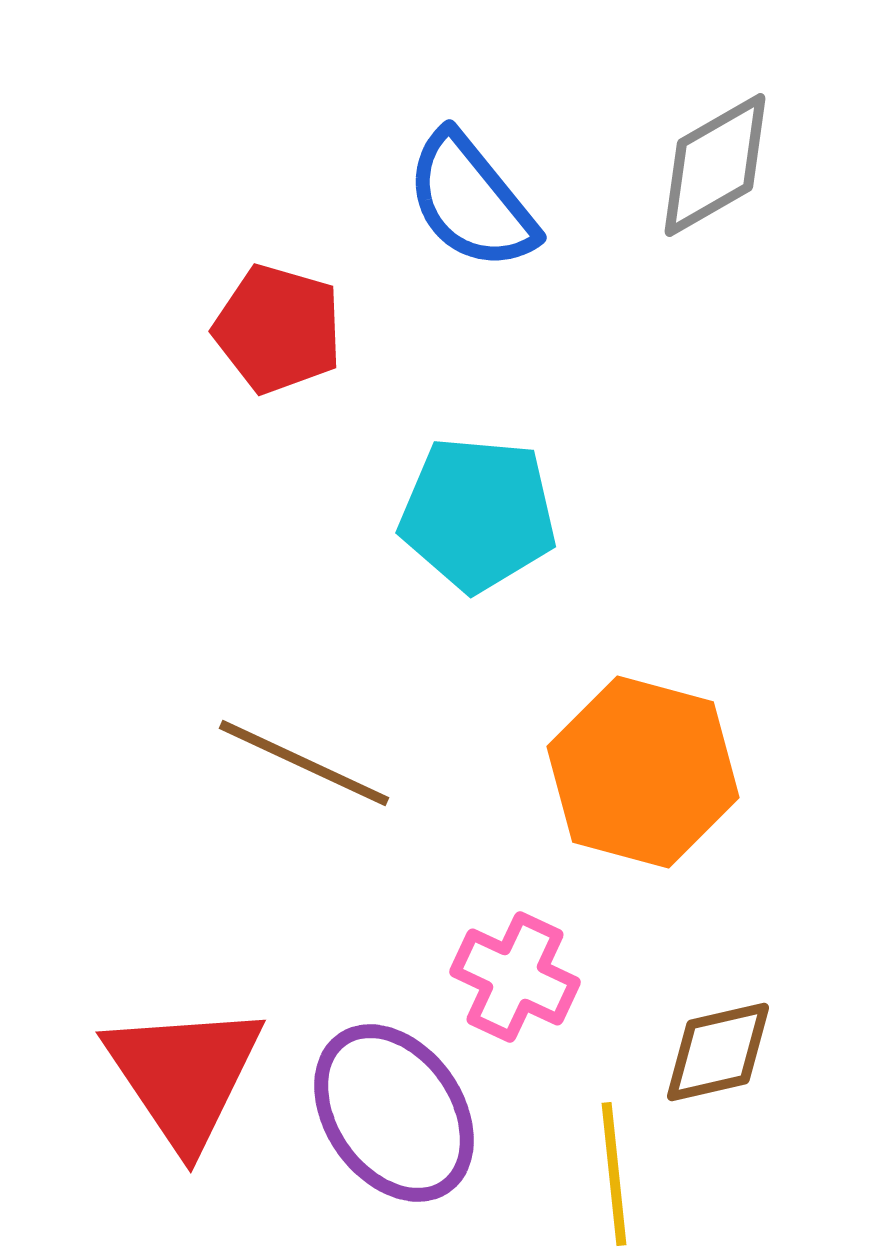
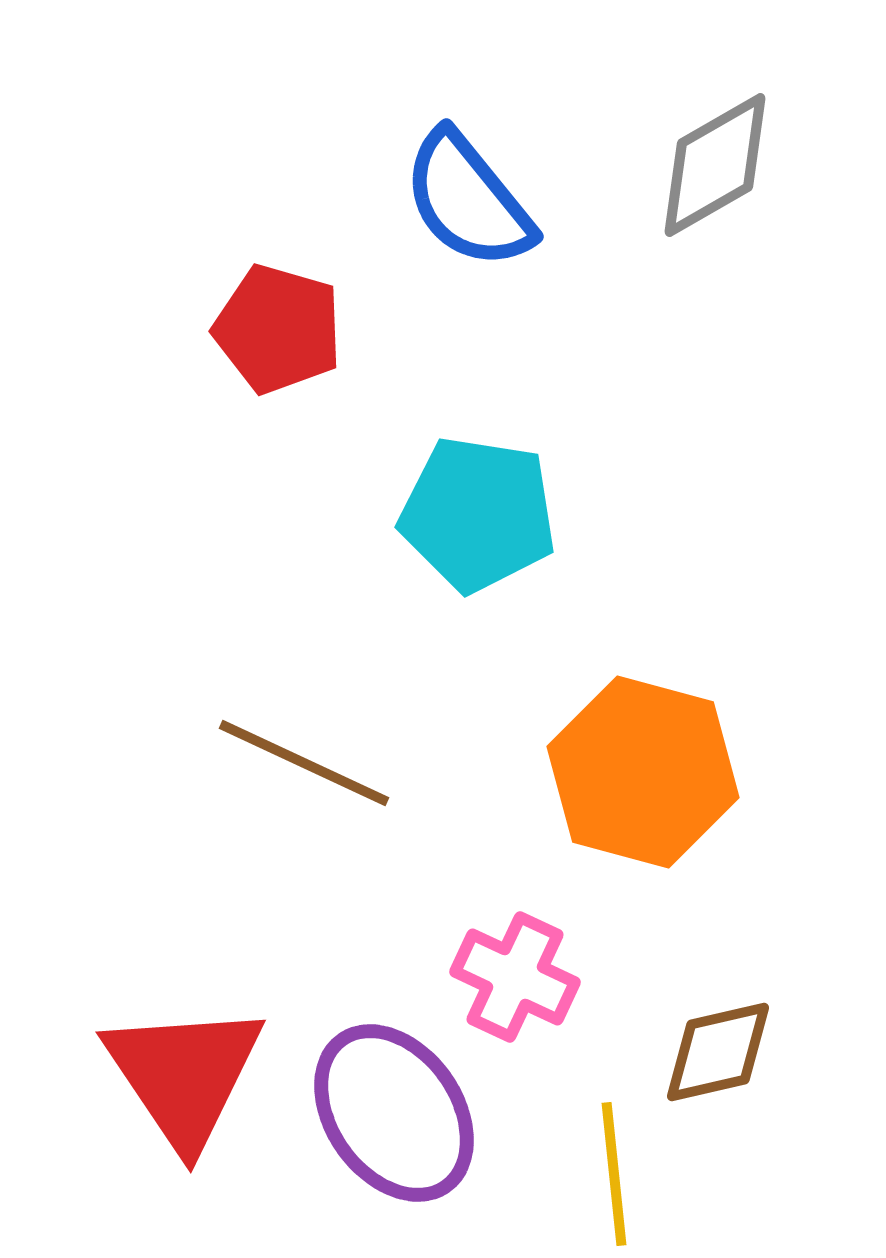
blue semicircle: moved 3 px left, 1 px up
cyan pentagon: rotated 4 degrees clockwise
